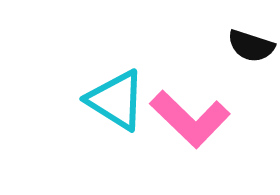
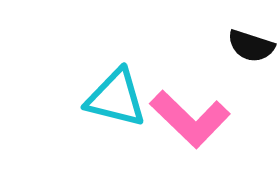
cyan triangle: moved 2 px up; rotated 18 degrees counterclockwise
